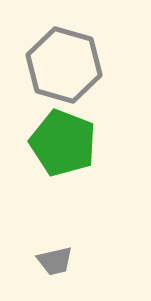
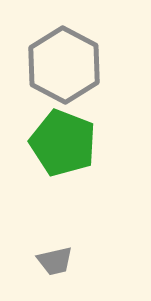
gray hexagon: rotated 12 degrees clockwise
